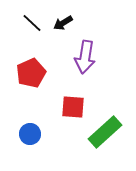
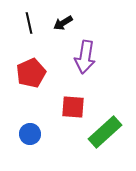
black line: moved 3 px left; rotated 35 degrees clockwise
